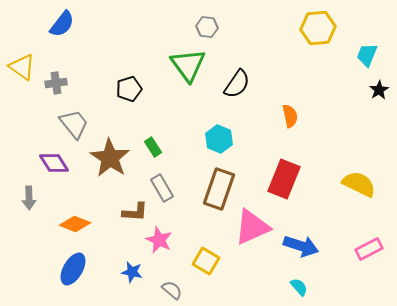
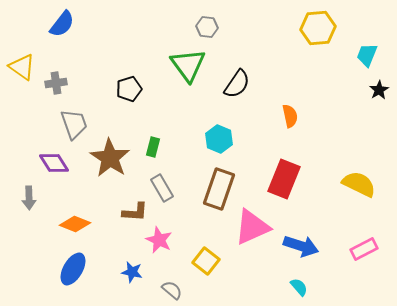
gray trapezoid: rotated 20 degrees clockwise
green rectangle: rotated 48 degrees clockwise
pink rectangle: moved 5 px left
yellow square: rotated 8 degrees clockwise
